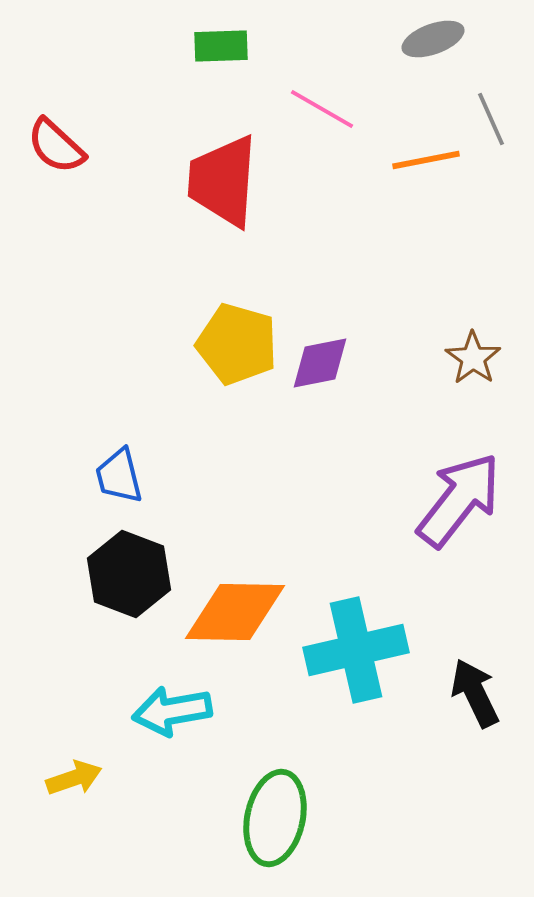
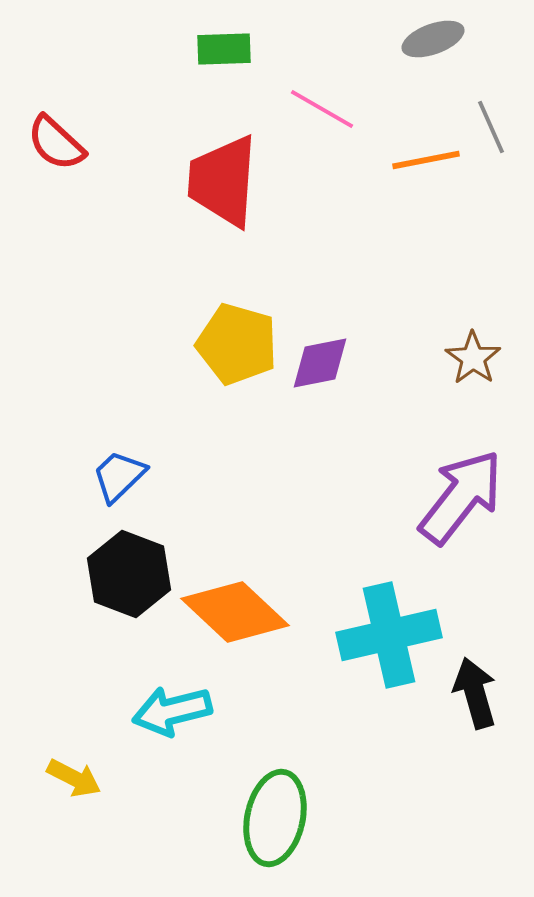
green rectangle: moved 3 px right, 3 px down
gray line: moved 8 px down
red semicircle: moved 3 px up
blue trapezoid: rotated 60 degrees clockwise
purple arrow: moved 2 px right, 3 px up
orange diamond: rotated 42 degrees clockwise
cyan cross: moved 33 px right, 15 px up
black arrow: rotated 10 degrees clockwise
cyan arrow: rotated 4 degrees counterclockwise
yellow arrow: rotated 46 degrees clockwise
